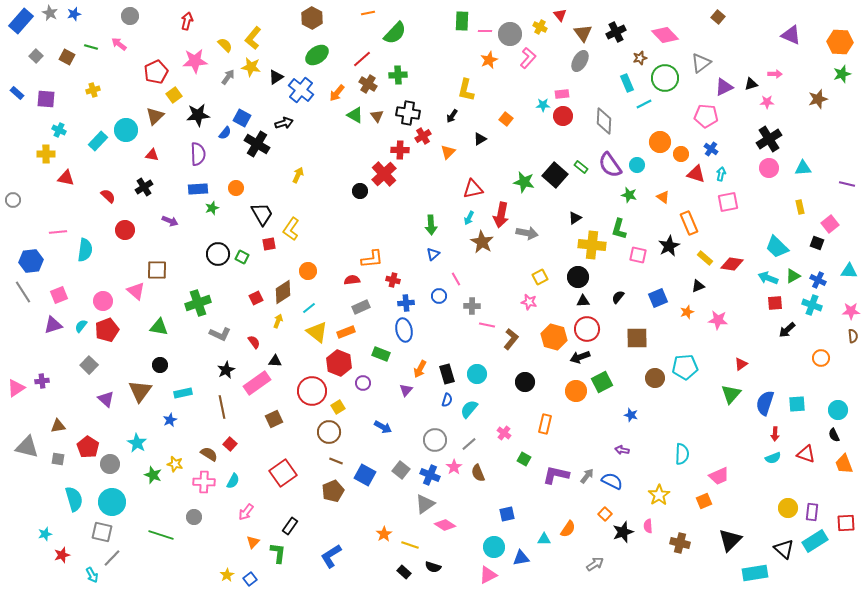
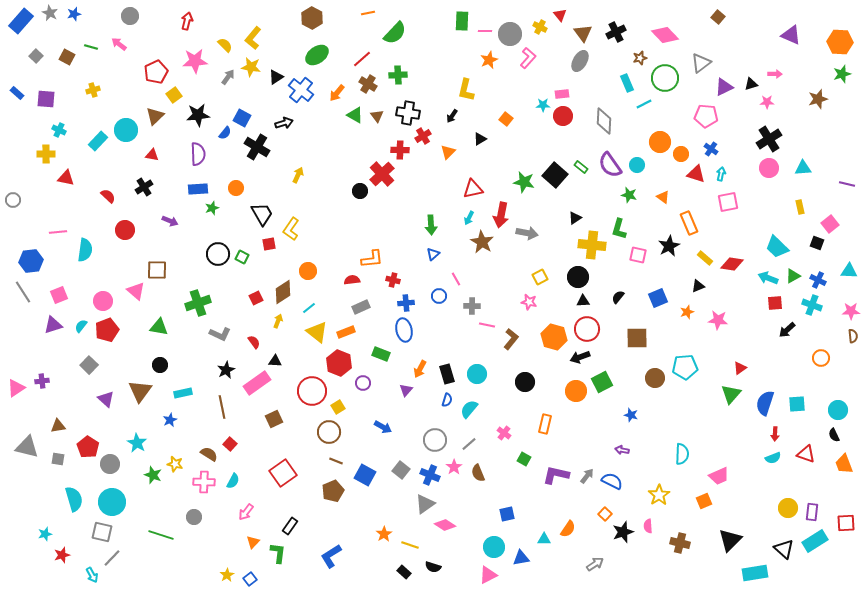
black cross at (257, 144): moved 3 px down
red cross at (384, 174): moved 2 px left
red triangle at (741, 364): moved 1 px left, 4 px down
